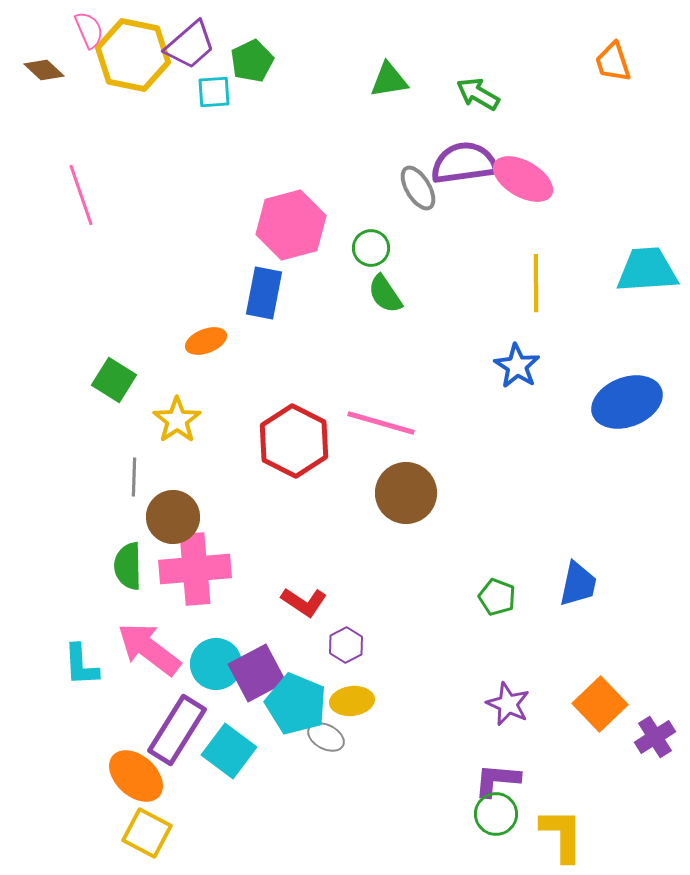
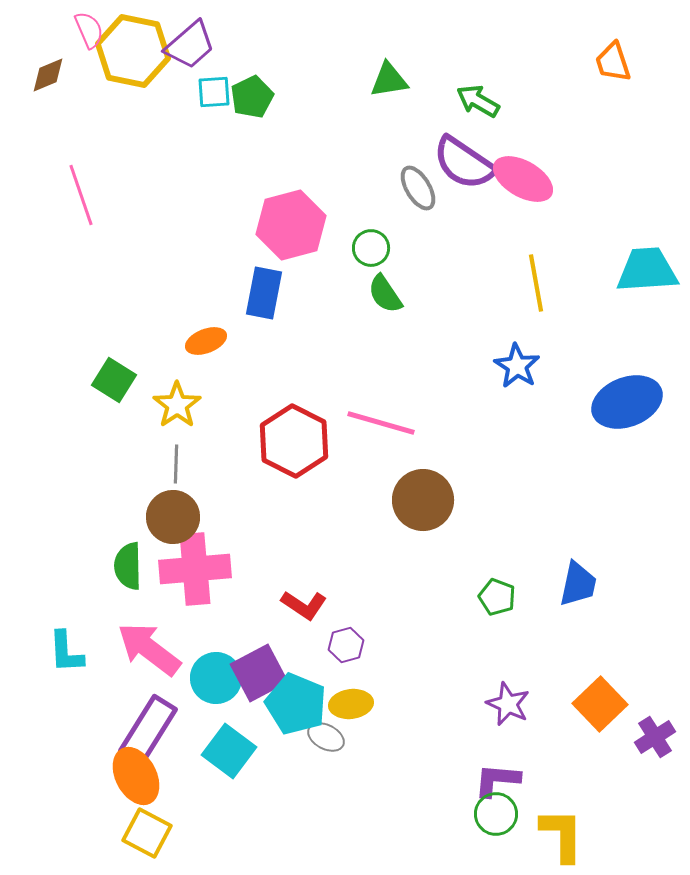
yellow hexagon at (133, 55): moved 4 px up
green pentagon at (252, 61): moved 36 px down
brown diamond at (44, 70): moved 4 px right, 5 px down; rotated 66 degrees counterclockwise
green arrow at (478, 94): moved 7 px down
purple semicircle at (464, 163): rotated 138 degrees counterclockwise
yellow line at (536, 283): rotated 10 degrees counterclockwise
yellow star at (177, 420): moved 15 px up
gray line at (134, 477): moved 42 px right, 13 px up
brown circle at (406, 493): moved 17 px right, 7 px down
red L-shape at (304, 602): moved 3 px down
purple hexagon at (346, 645): rotated 12 degrees clockwise
cyan circle at (216, 664): moved 14 px down
cyan L-shape at (81, 665): moved 15 px left, 13 px up
purple square at (257, 673): moved 2 px right
yellow ellipse at (352, 701): moved 1 px left, 3 px down
purple rectangle at (177, 730): moved 29 px left
orange ellipse at (136, 776): rotated 20 degrees clockwise
